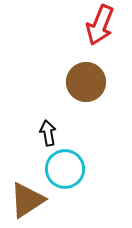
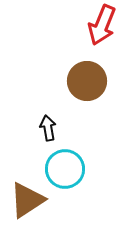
red arrow: moved 2 px right
brown circle: moved 1 px right, 1 px up
black arrow: moved 5 px up
